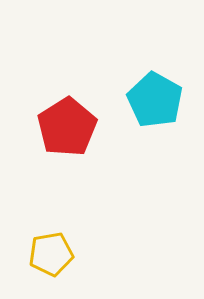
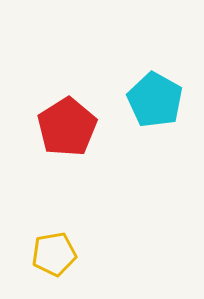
yellow pentagon: moved 3 px right
